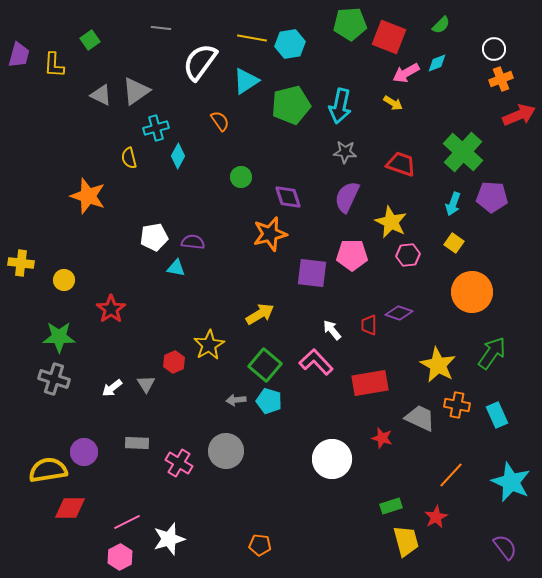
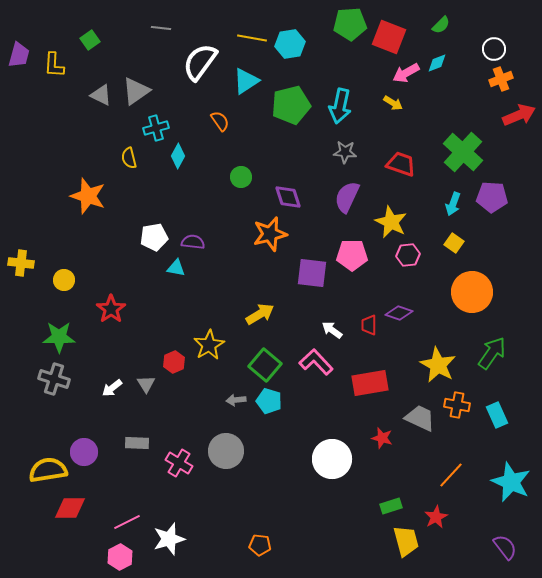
white arrow at (332, 330): rotated 15 degrees counterclockwise
